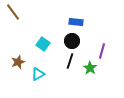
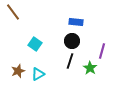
cyan square: moved 8 px left
brown star: moved 9 px down
